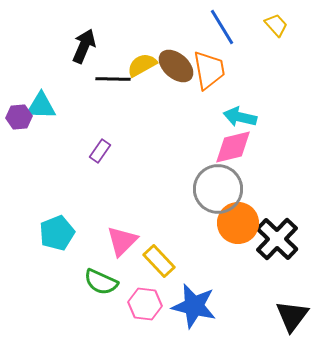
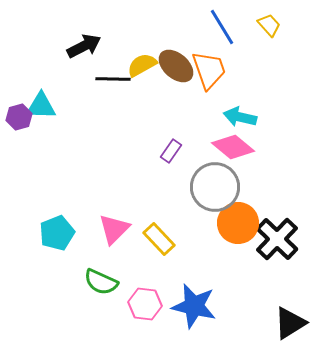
yellow trapezoid: moved 7 px left
black arrow: rotated 40 degrees clockwise
orange trapezoid: rotated 9 degrees counterclockwise
purple hexagon: rotated 10 degrees counterclockwise
pink diamond: rotated 54 degrees clockwise
purple rectangle: moved 71 px right
gray circle: moved 3 px left, 2 px up
pink triangle: moved 8 px left, 12 px up
yellow rectangle: moved 22 px up
black triangle: moved 2 px left, 7 px down; rotated 21 degrees clockwise
